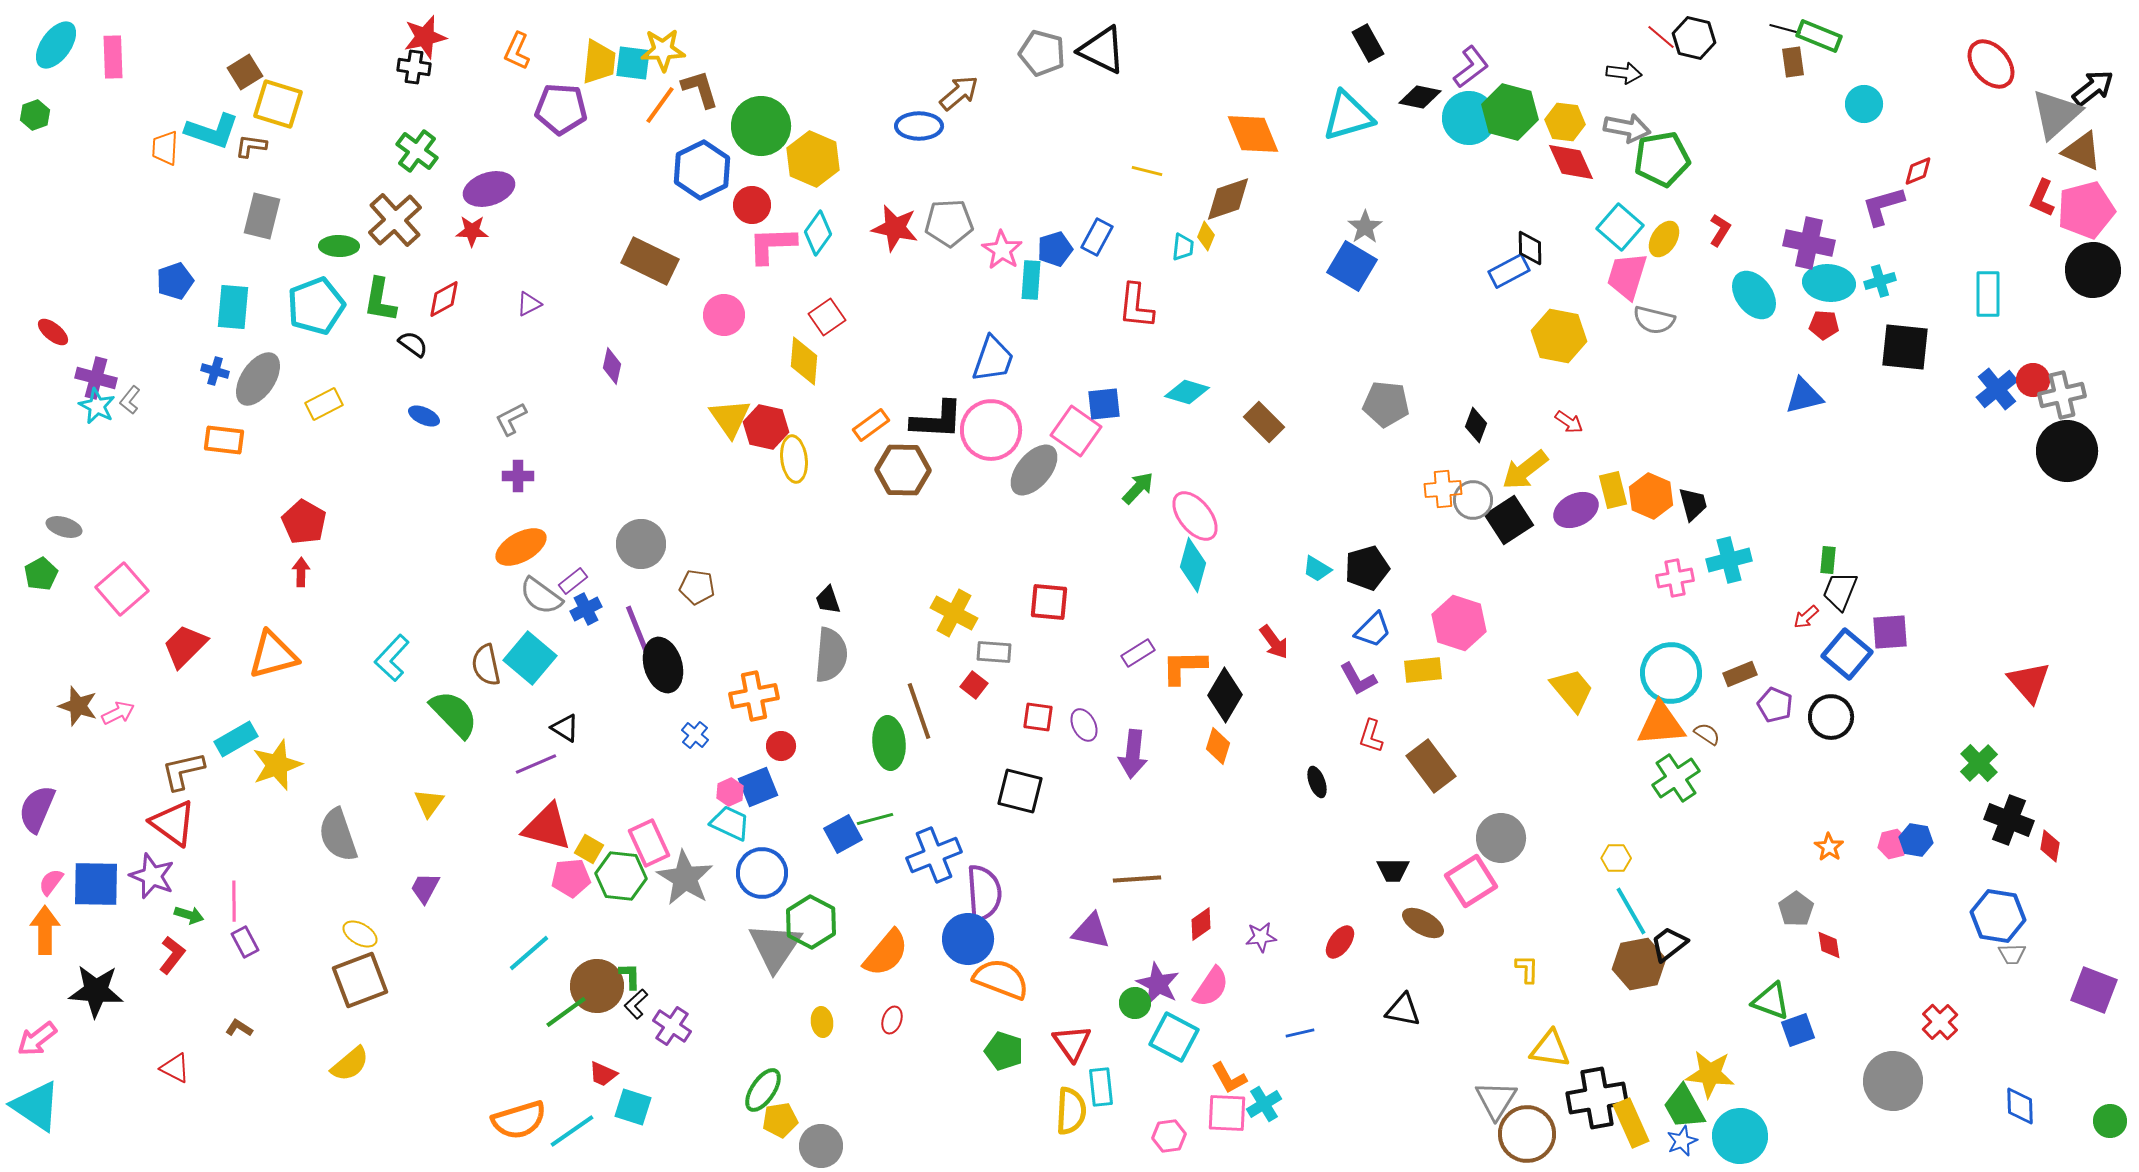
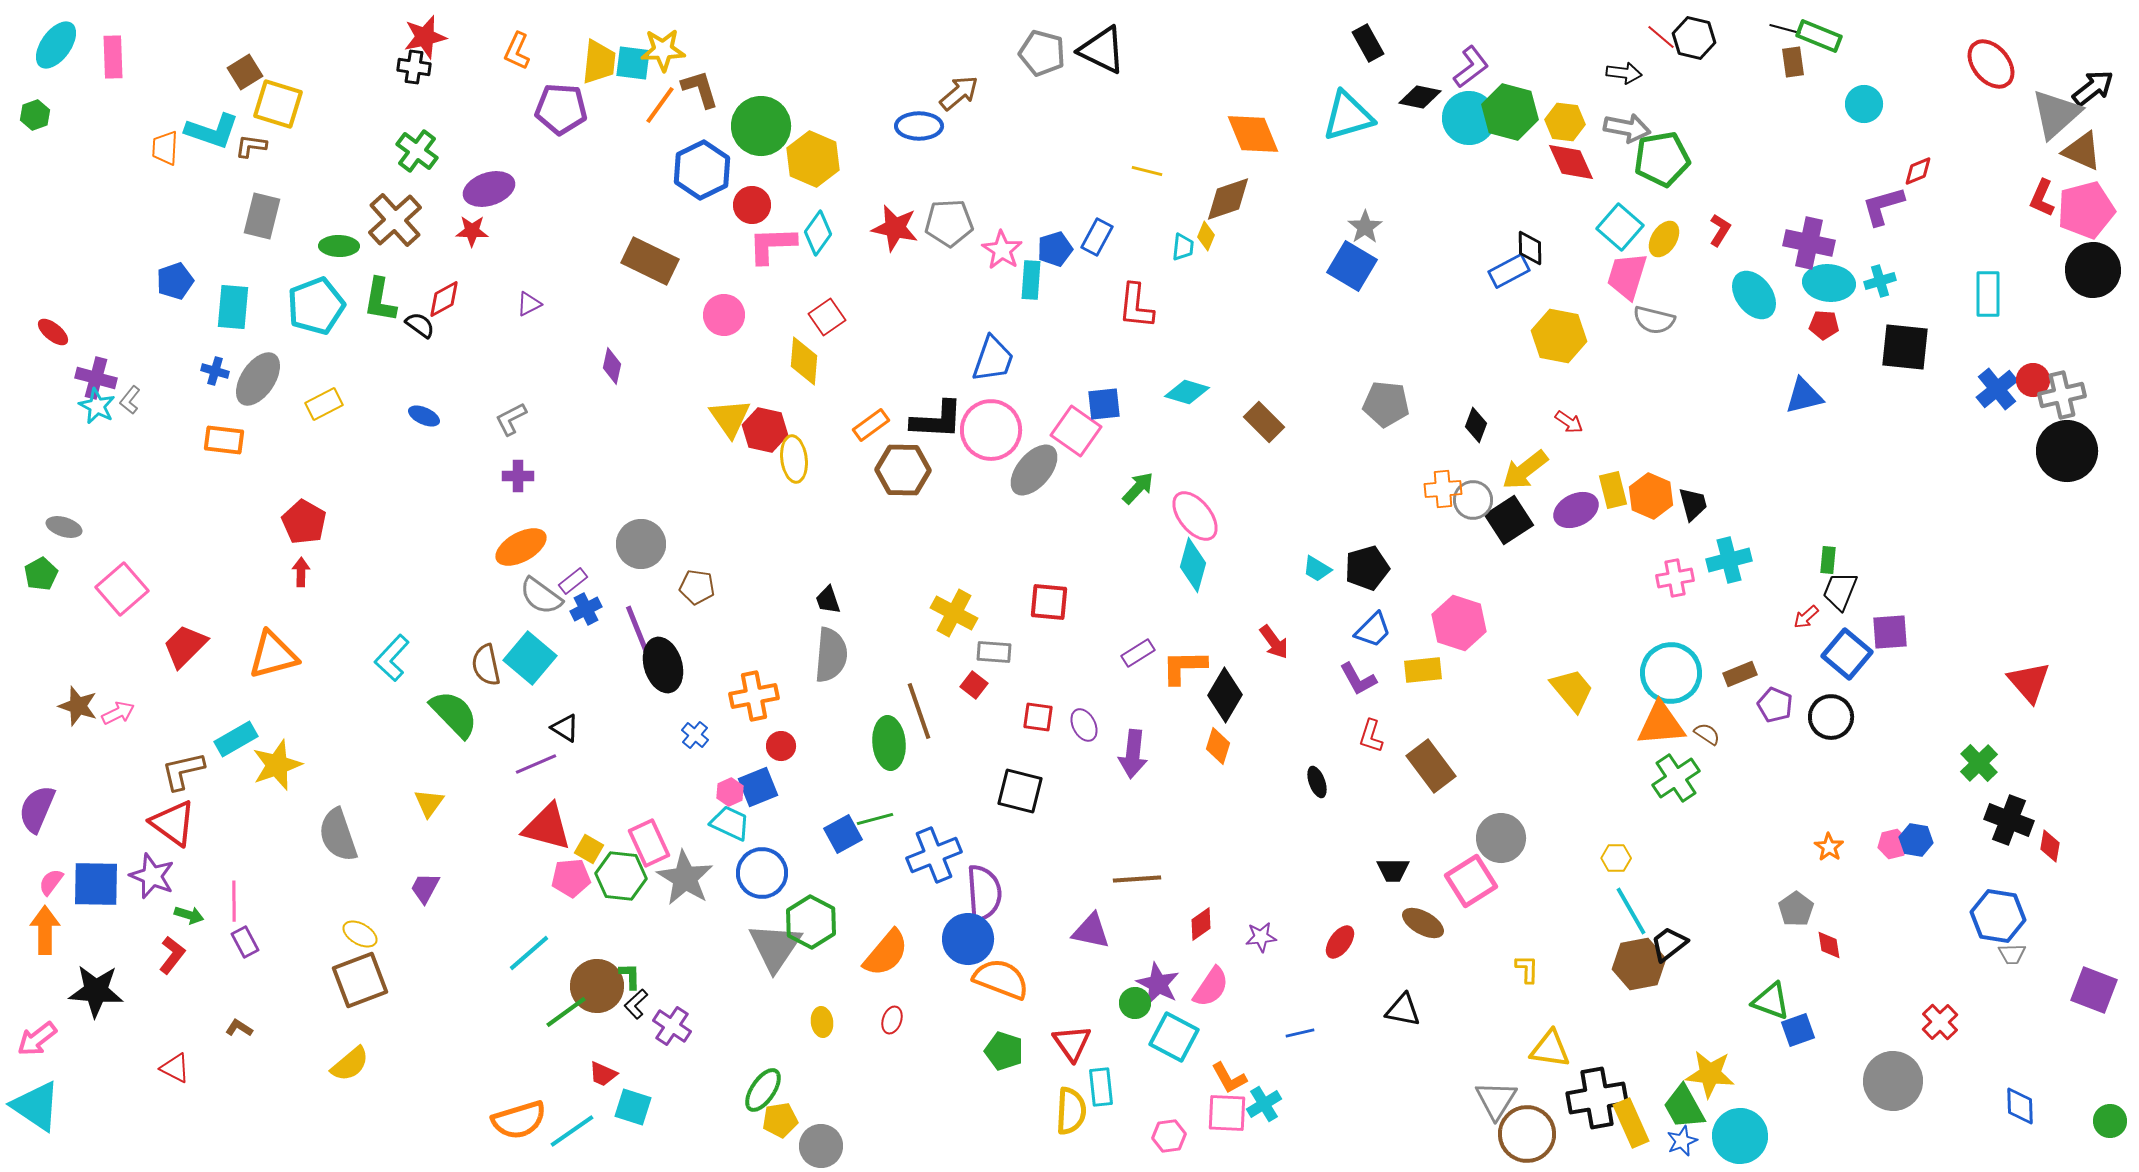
black semicircle at (413, 344): moved 7 px right, 19 px up
red hexagon at (766, 427): moved 1 px left, 3 px down
